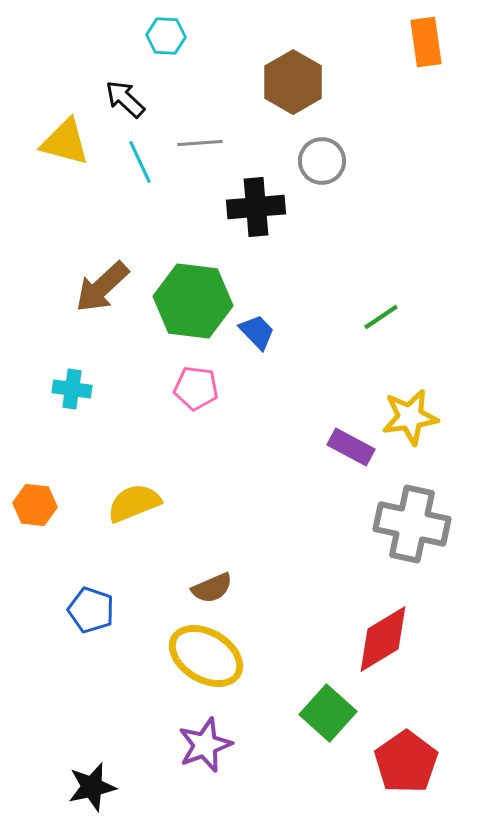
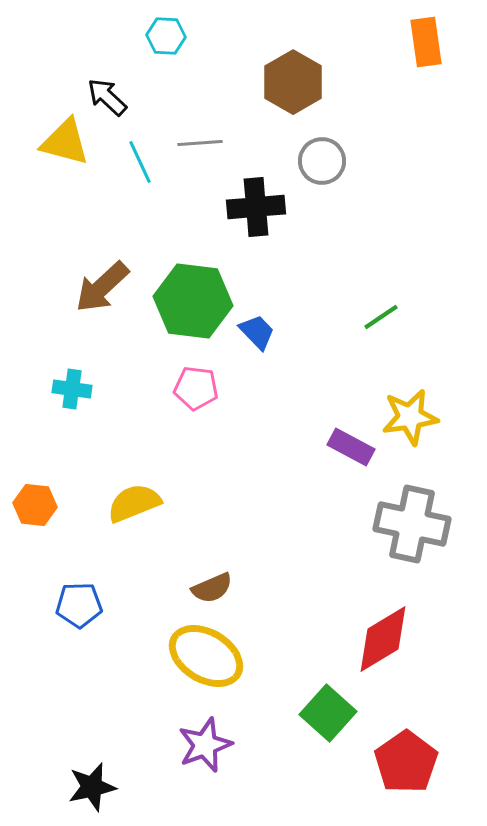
black arrow: moved 18 px left, 2 px up
blue pentagon: moved 12 px left, 5 px up; rotated 21 degrees counterclockwise
